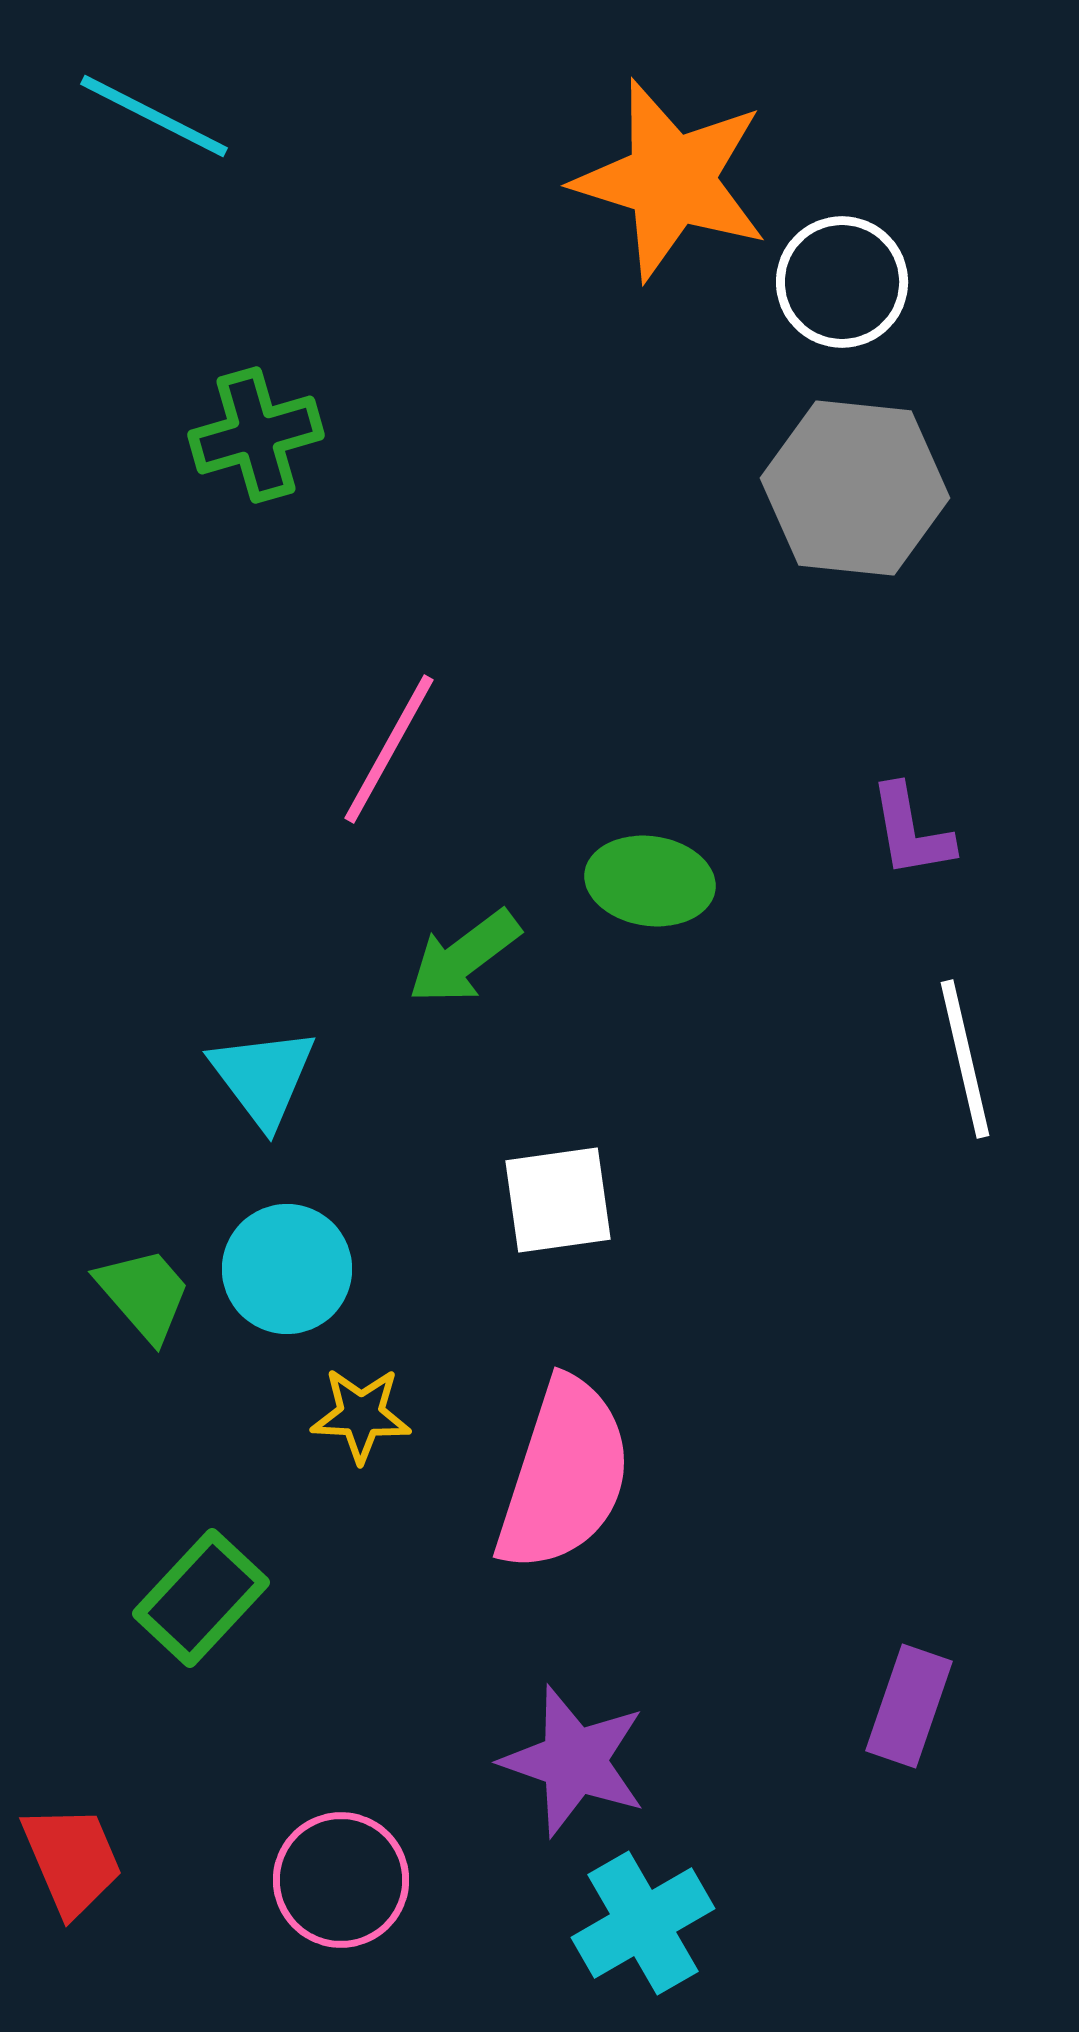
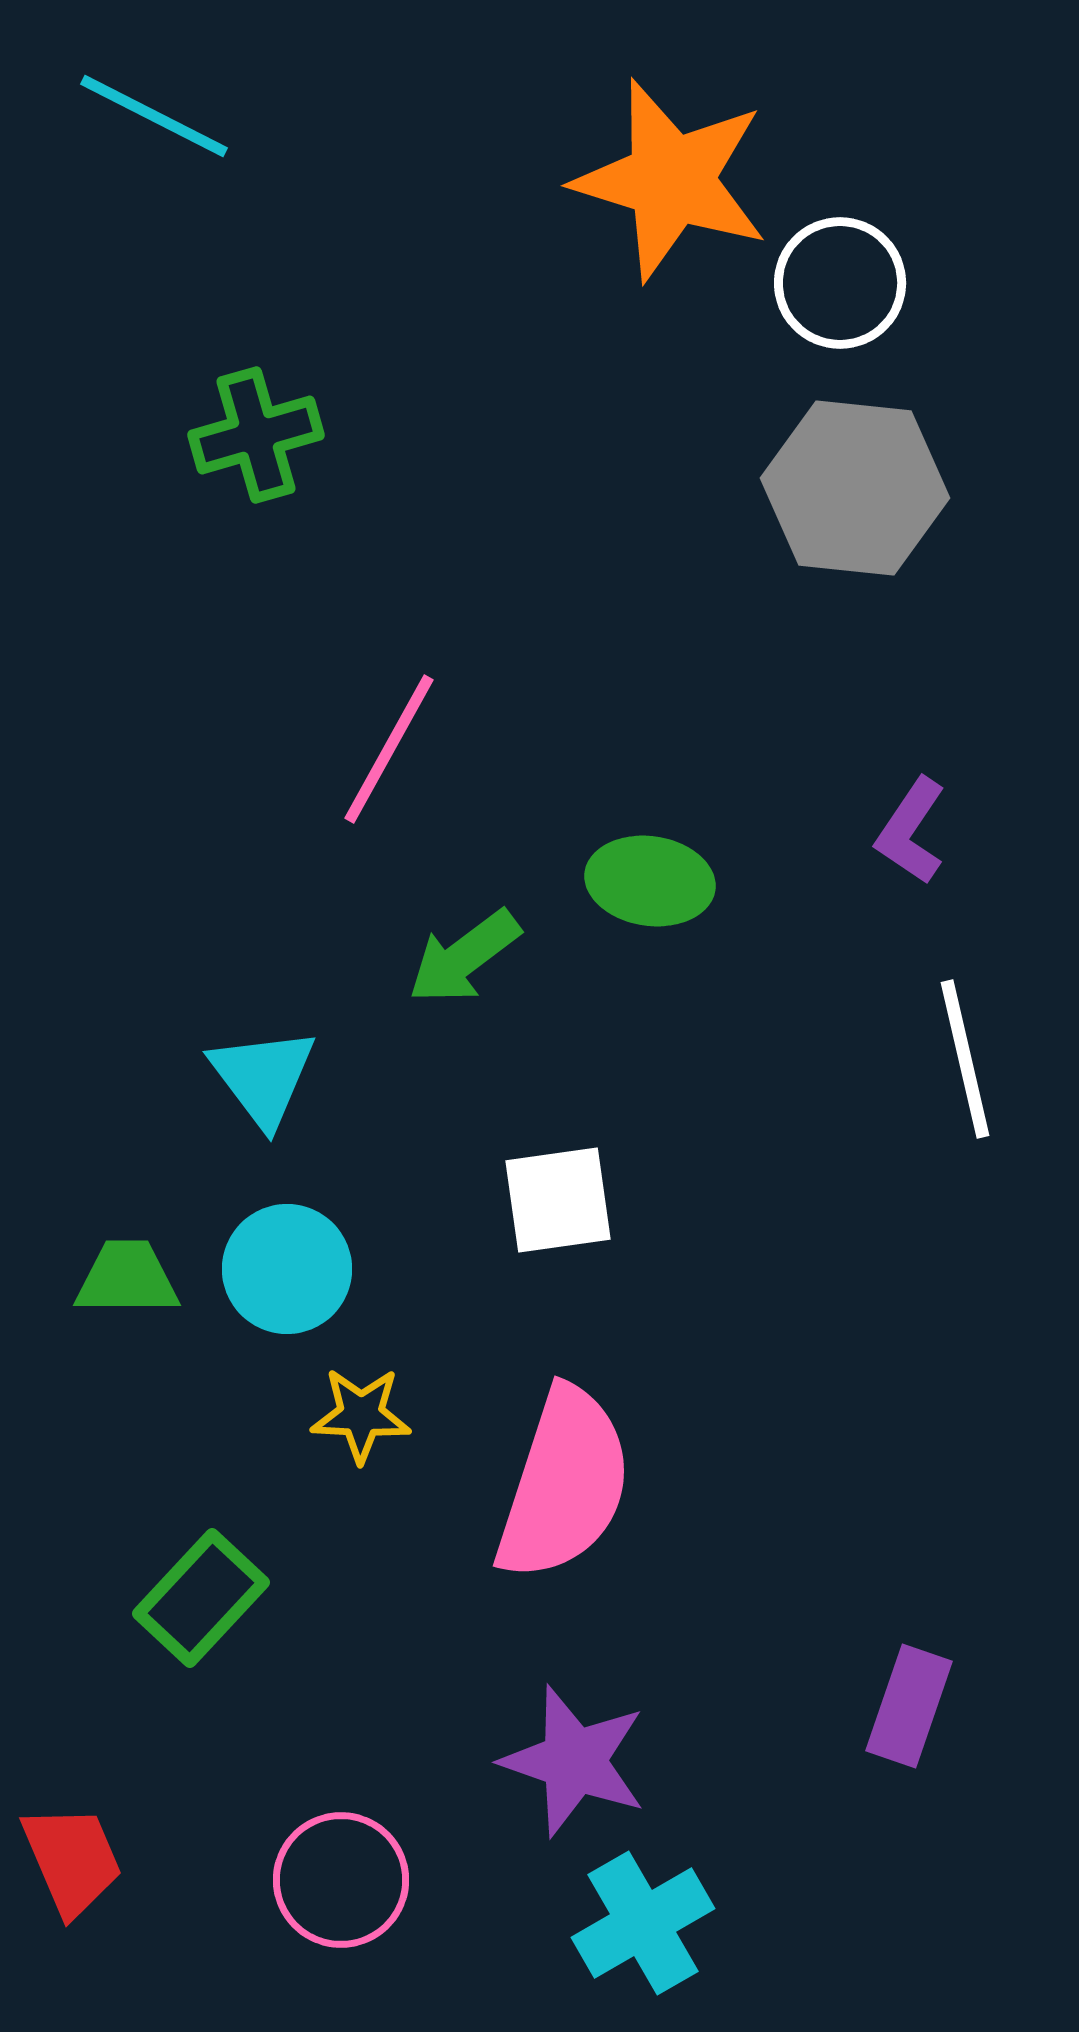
white circle: moved 2 px left, 1 px down
purple L-shape: rotated 44 degrees clockwise
green trapezoid: moved 17 px left, 16 px up; rotated 49 degrees counterclockwise
pink semicircle: moved 9 px down
